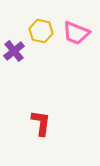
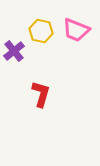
pink trapezoid: moved 3 px up
red L-shape: moved 29 px up; rotated 8 degrees clockwise
